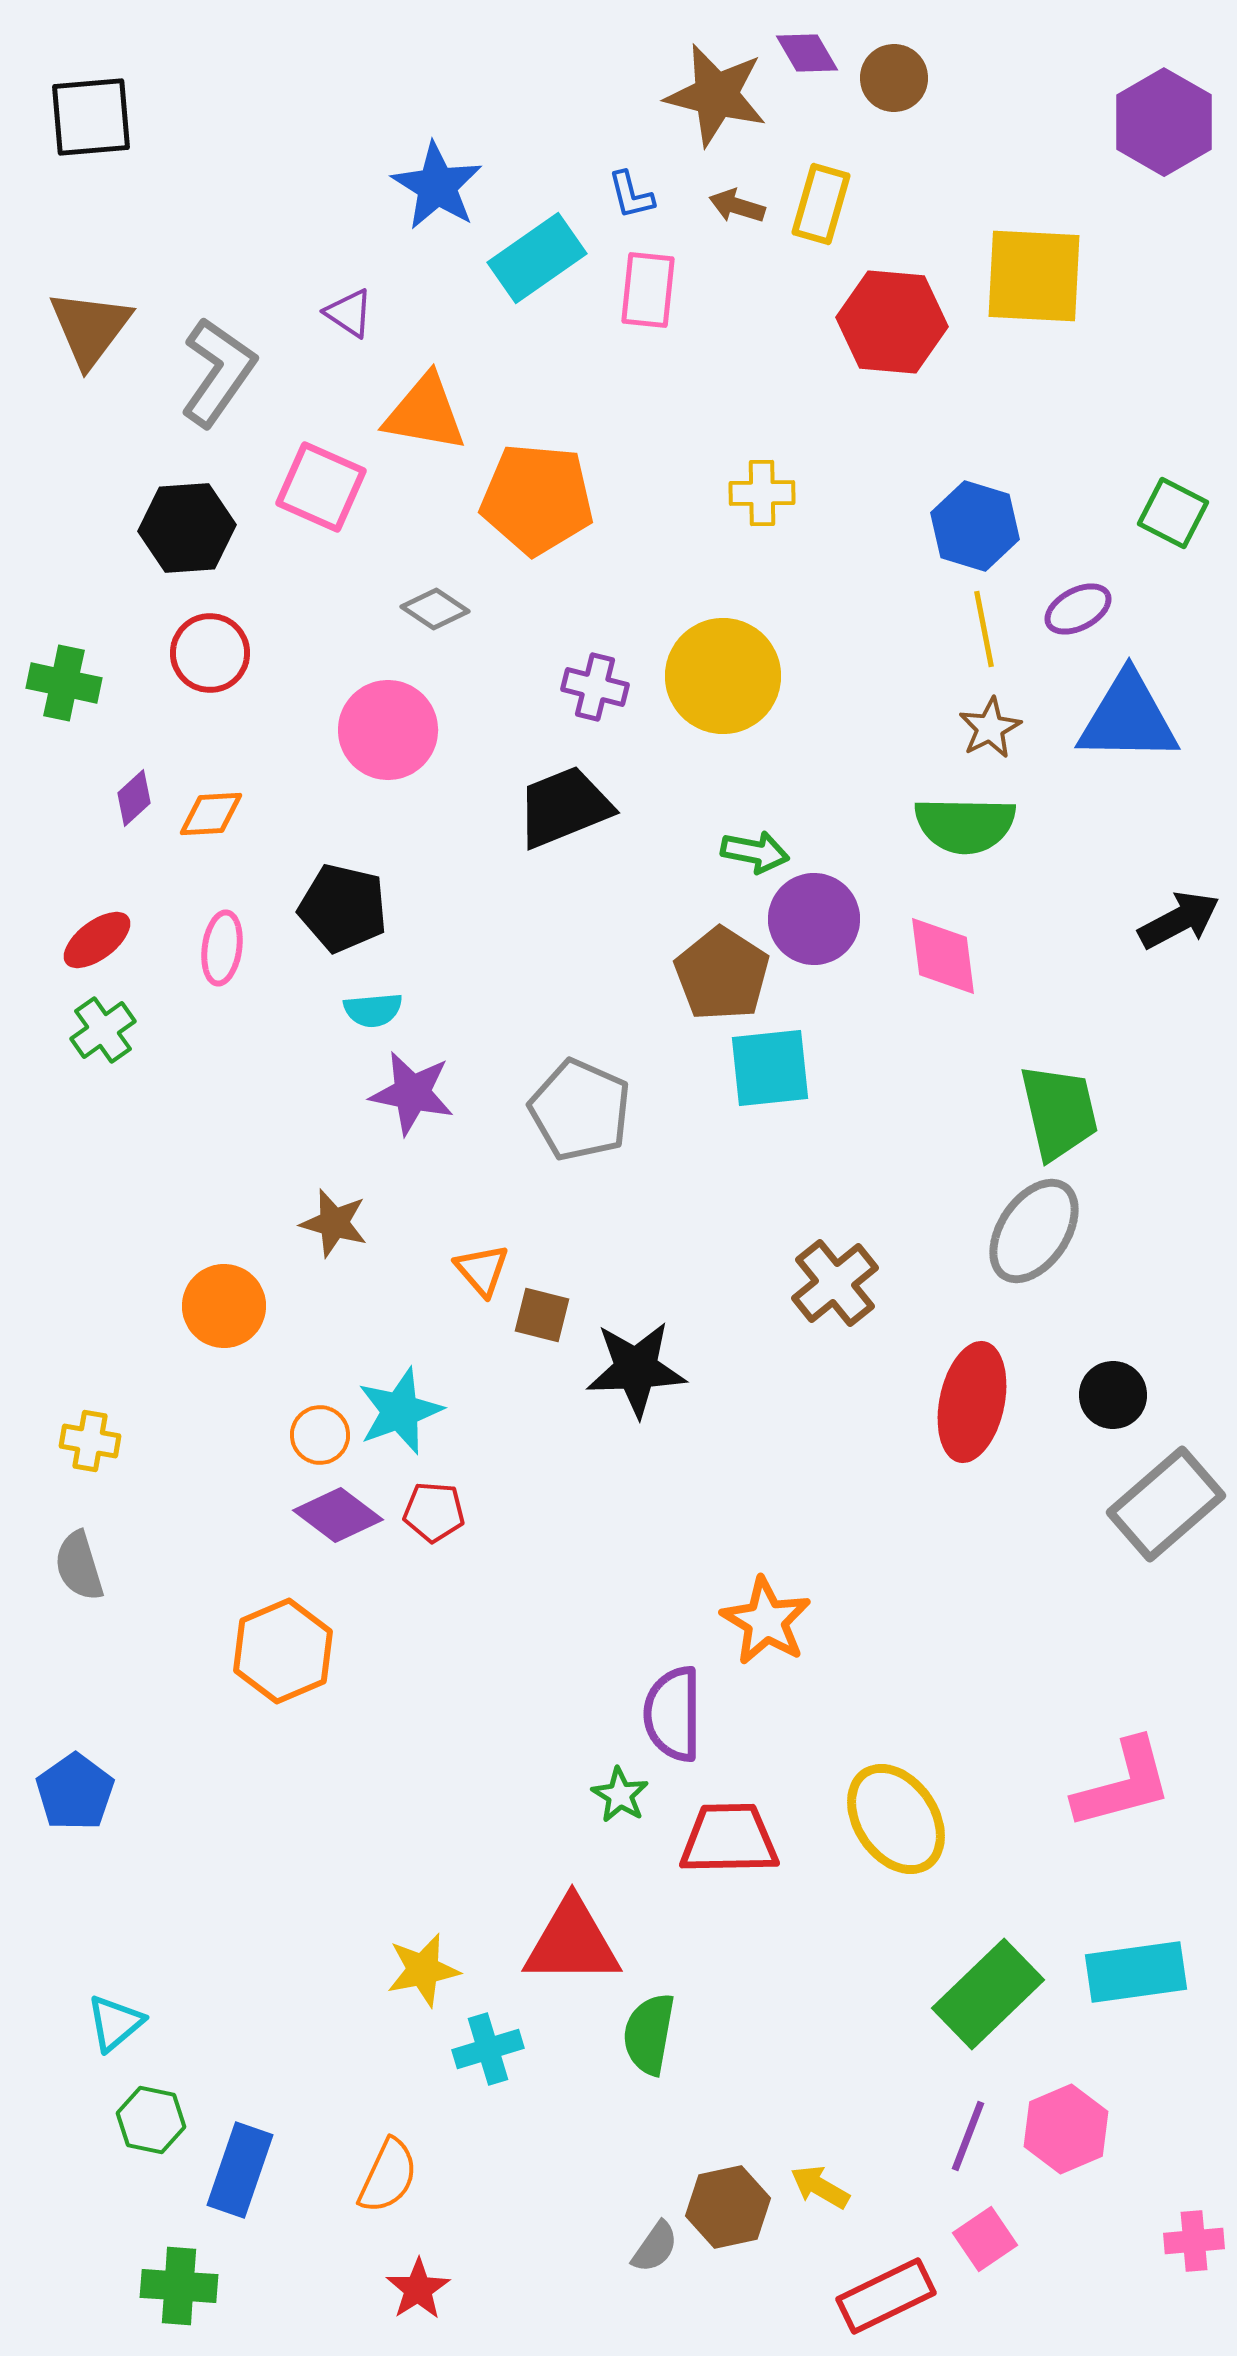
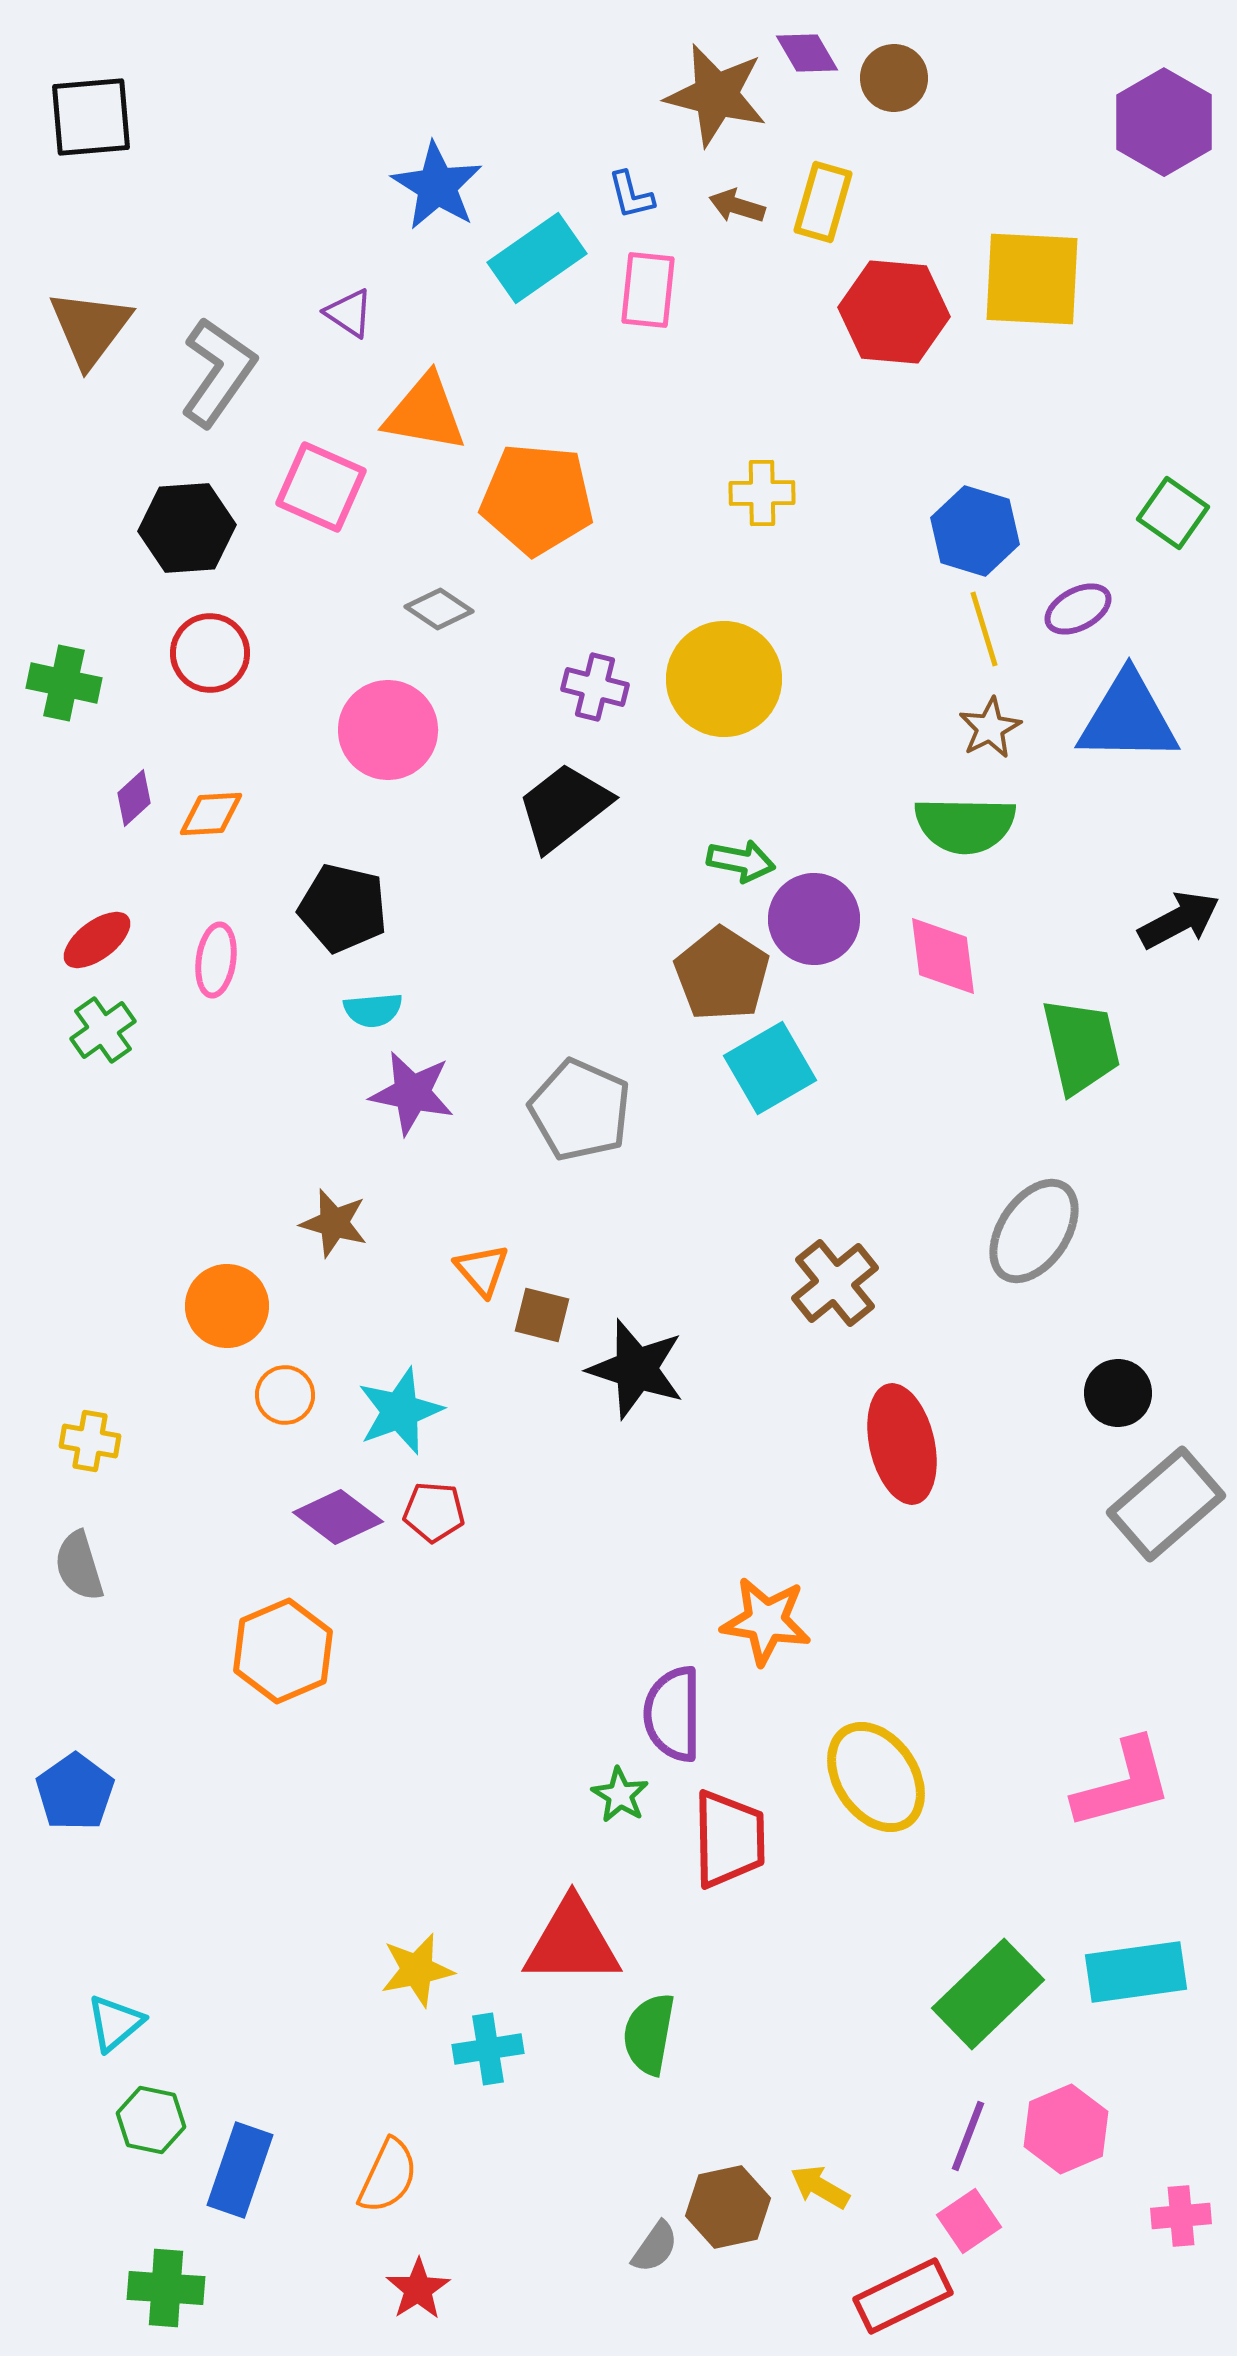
yellow rectangle at (821, 204): moved 2 px right, 2 px up
yellow square at (1034, 276): moved 2 px left, 3 px down
red hexagon at (892, 322): moved 2 px right, 10 px up
green square at (1173, 513): rotated 8 degrees clockwise
blue hexagon at (975, 526): moved 5 px down
gray diamond at (435, 609): moved 4 px right
yellow line at (984, 629): rotated 6 degrees counterclockwise
yellow circle at (723, 676): moved 1 px right, 3 px down
black trapezoid at (564, 807): rotated 16 degrees counterclockwise
green arrow at (755, 852): moved 14 px left, 9 px down
pink ellipse at (222, 948): moved 6 px left, 12 px down
cyan square at (770, 1068): rotated 24 degrees counterclockwise
green trapezoid at (1059, 1112): moved 22 px right, 66 px up
orange circle at (224, 1306): moved 3 px right
black star at (636, 1369): rotated 20 degrees clockwise
black circle at (1113, 1395): moved 5 px right, 2 px up
red ellipse at (972, 1402): moved 70 px left, 42 px down; rotated 25 degrees counterclockwise
orange circle at (320, 1435): moved 35 px left, 40 px up
purple diamond at (338, 1515): moved 2 px down
orange star at (766, 1621): rotated 22 degrees counterclockwise
yellow ellipse at (896, 1819): moved 20 px left, 42 px up
red trapezoid at (729, 1839): rotated 90 degrees clockwise
yellow star at (423, 1970): moved 6 px left
cyan cross at (488, 2049): rotated 8 degrees clockwise
pink square at (985, 2239): moved 16 px left, 18 px up
pink cross at (1194, 2241): moved 13 px left, 25 px up
green cross at (179, 2286): moved 13 px left, 2 px down
red rectangle at (886, 2296): moved 17 px right
